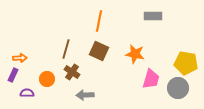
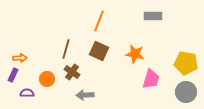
orange line: rotated 10 degrees clockwise
gray circle: moved 8 px right, 4 px down
